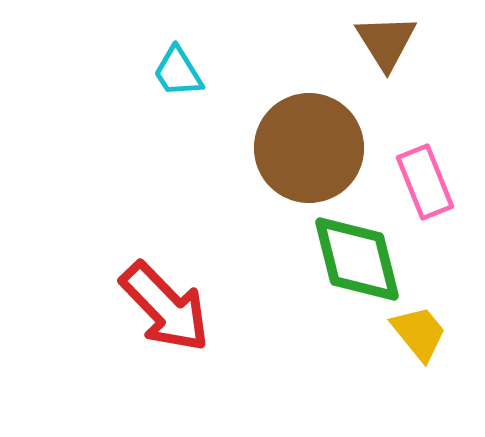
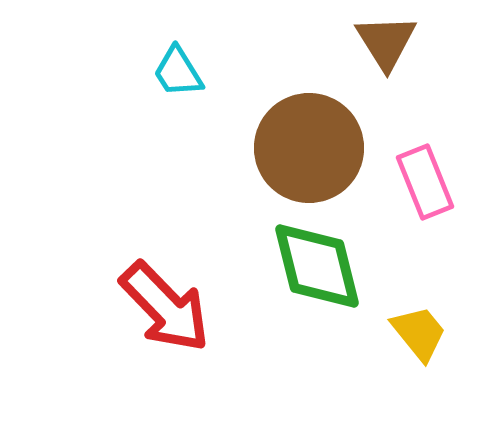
green diamond: moved 40 px left, 7 px down
